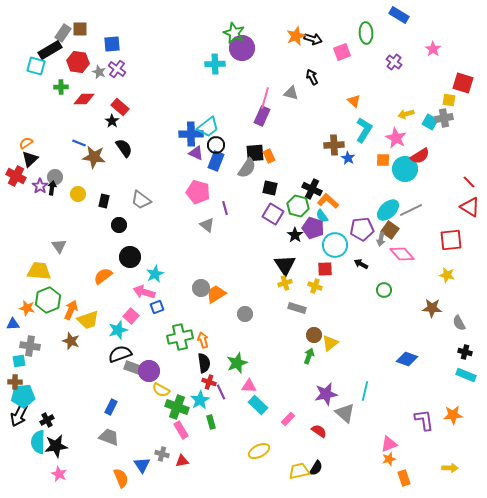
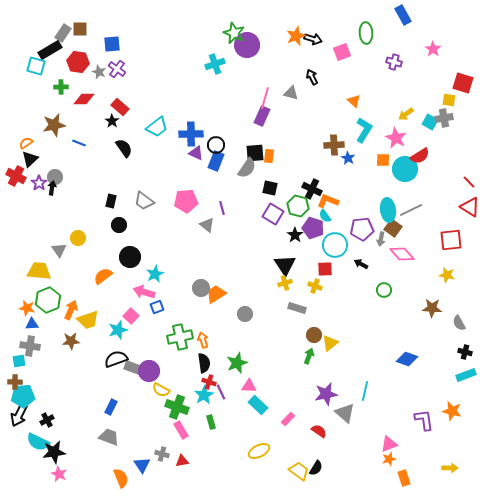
blue rectangle at (399, 15): moved 4 px right; rotated 30 degrees clockwise
purple circle at (242, 48): moved 5 px right, 3 px up
purple cross at (394, 62): rotated 21 degrees counterclockwise
cyan cross at (215, 64): rotated 18 degrees counterclockwise
yellow arrow at (406, 114): rotated 21 degrees counterclockwise
cyan trapezoid at (208, 127): moved 51 px left
orange rectangle at (269, 156): rotated 32 degrees clockwise
brown star at (94, 157): moved 40 px left, 32 px up; rotated 20 degrees counterclockwise
purple star at (40, 186): moved 1 px left, 3 px up
pink pentagon at (198, 192): moved 12 px left, 9 px down; rotated 20 degrees counterclockwise
yellow circle at (78, 194): moved 44 px down
gray trapezoid at (141, 200): moved 3 px right, 1 px down
black rectangle at (104, 201): moved 7 px right
orange L-shape at (328, 201): rotated 20 degrees counterclockwise
purple line at (225, 208): moved 3 px left
cyan ellipse at (388, 210): rotated 55 degrees counterclockwise
cyan semicircle at (322, 216): moved 3 px right
brown square at (390, 230): moved 3 px right, 2 px up
gray triangle at (59, 246): moved 4 px down
blue triangle at (13, 324): moved 19 px right
brown star at (71, 341): rotated 24 degrees counterclockwise
black semicircle at (120, 354): moved 4 px left, 5 px down
cyan rectangle at (466, 375): rotated 42 degrees counterclockwise
cyan star at (200, 400): moved 4 px right, 5 px up
orange star at (453, 415): moved 1 px left, 4 px up; rotated 18 degrees clockwise
cyan semicircle at (38, 442): rotated 65 degrees counterclockwise
black star at (56, 446): moved 2 px left, 6 px down
yellow trapezoid at (299, 471): rotated 50 degrees clockwise
